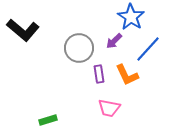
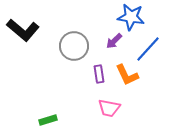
blue star: rotated 24 degrees counterclockwise
gray circle: moved 5 px left, 2 px up
